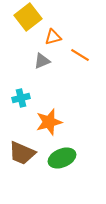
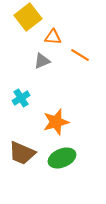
orange triangle: rotated 18 degrees clockwise
cyan cross: rotated 18 degrees counterclockwise
orange star: moved 7 px right
